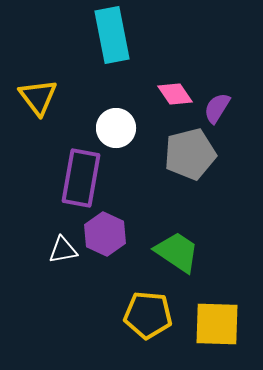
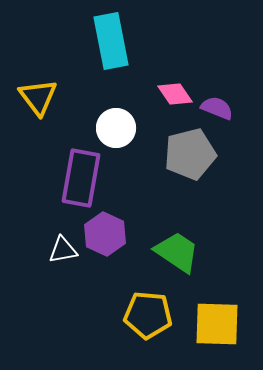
cyan rectangle: moved 1 px left, 6 px down
purple semicircle: rotated 80 degrees clockwise
